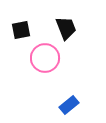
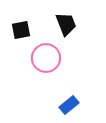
black trapezoid: moved 4 px up
pink circle: moved 1 px right
